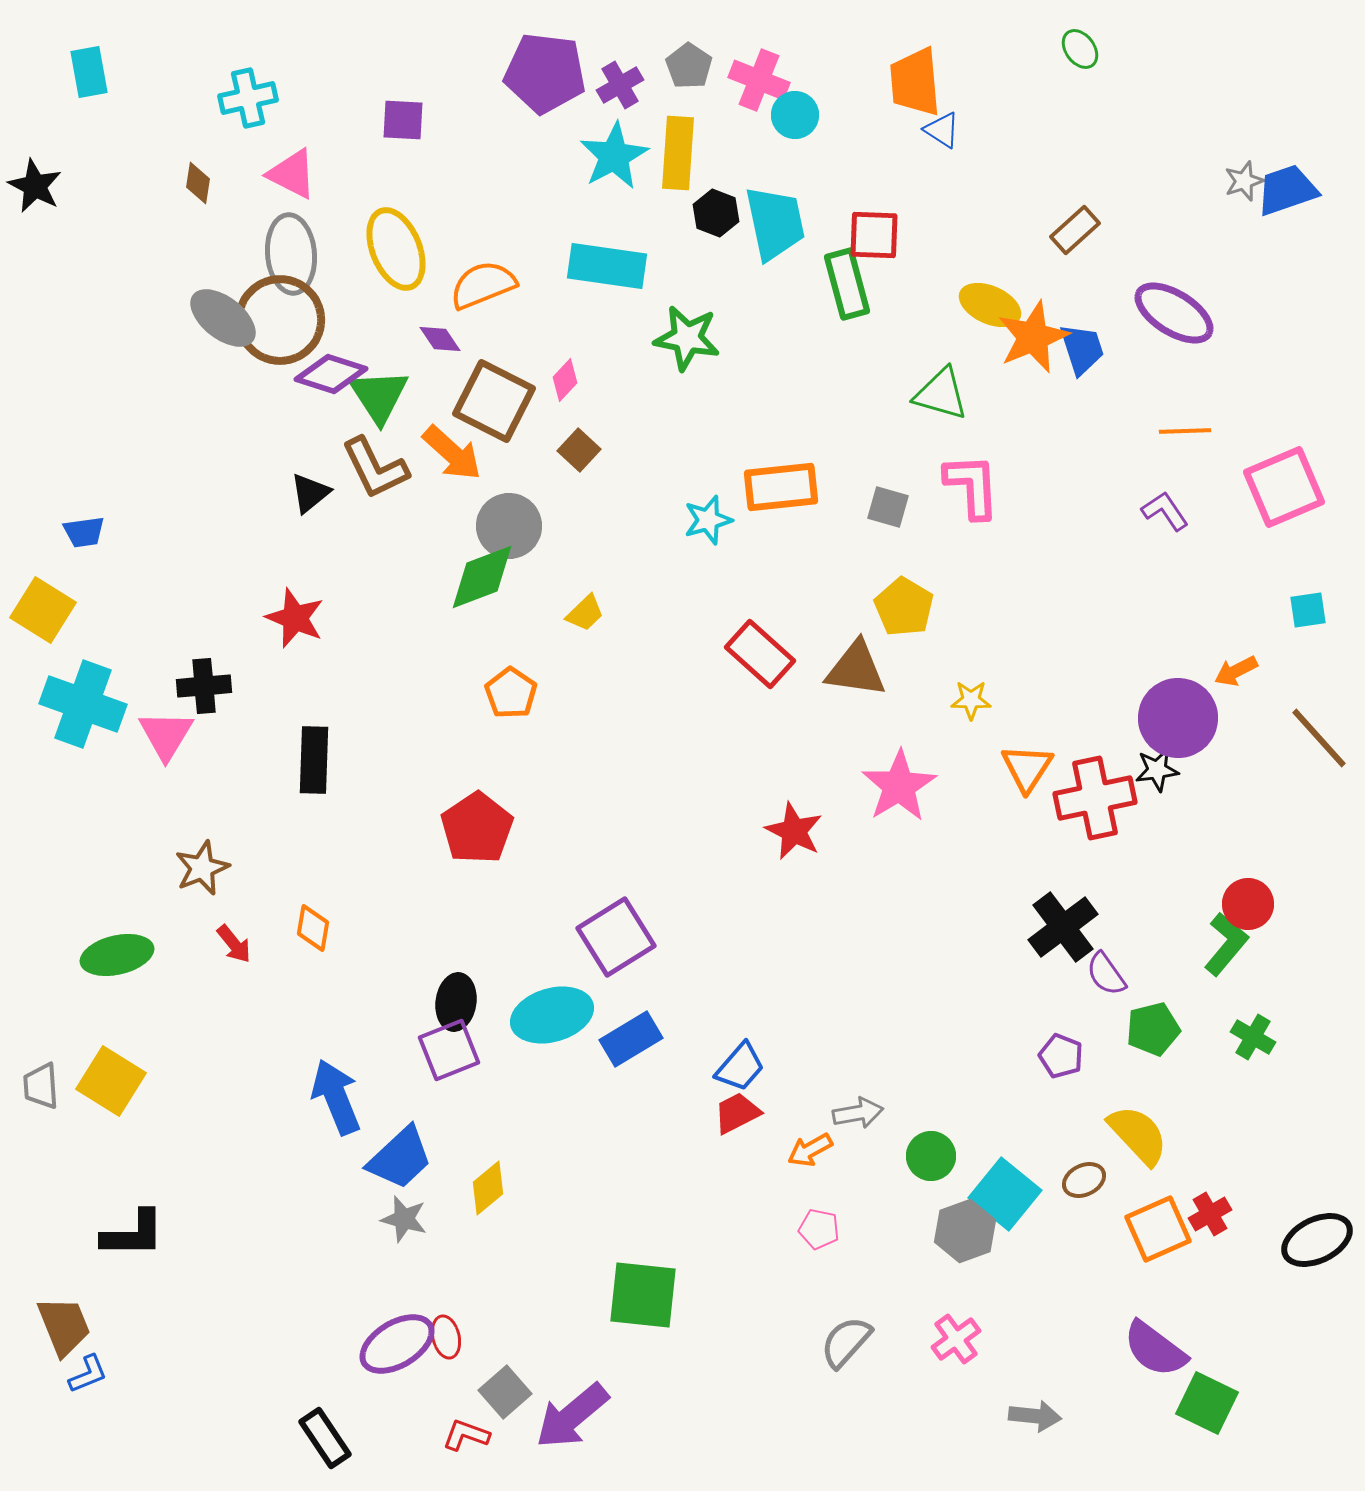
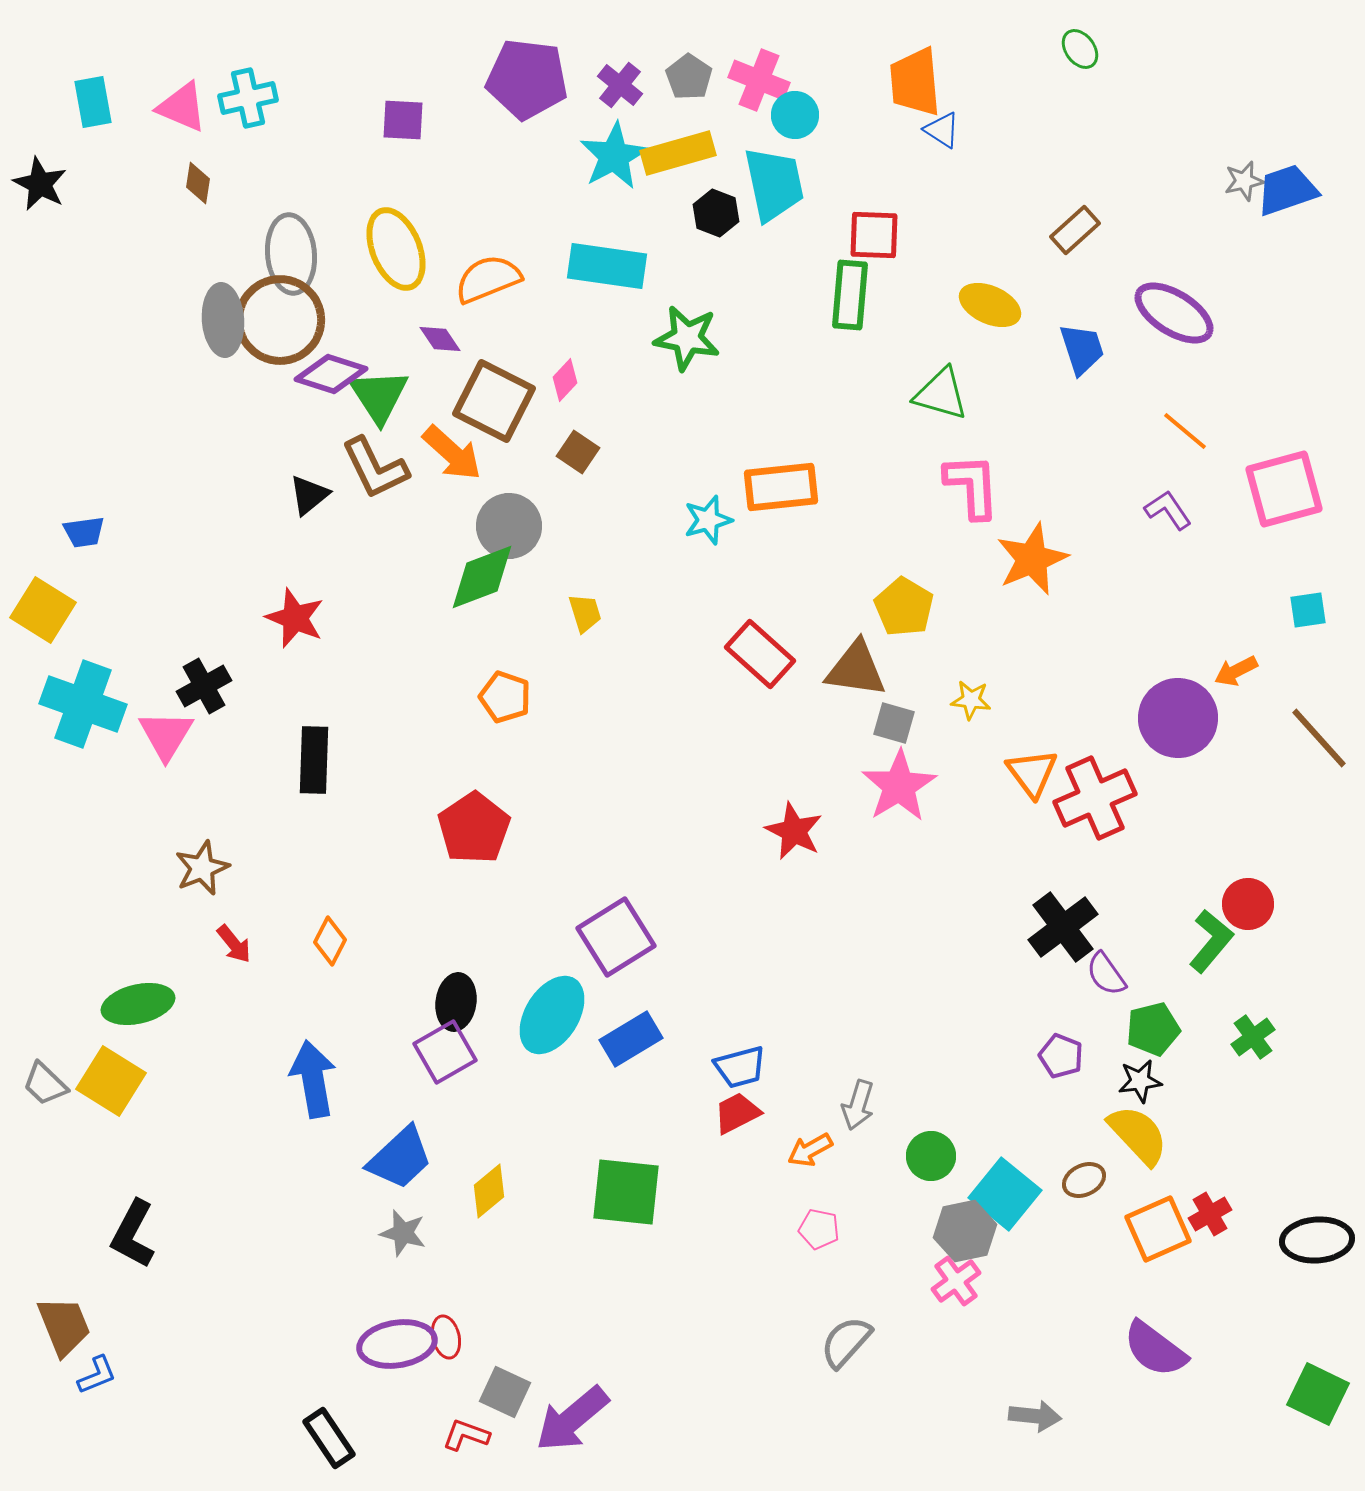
gray pentagon at (689, 66): moved 11 px down
cyan rectangle at (89, 72): moved 4 px right, 30 px down
purple pentagon at (545, 73): moved 18 px left, 6 px down
purple cross at (620, 85): rotated 21 degrees counterclockwise
yellow rectangle at (678, 153): rotated 70 degrees clockwise
pink triangle at (292, 174): moved 110 px left, 67 px up; rotated 4 degrees counterclockwise
gray star at (1244, 181): rotated 6 degrees clockwise
black star at (35, 186): moved 5 px right, 2 px up
cyan trapezoid at (775, 223): moved 1 px left, 39 px up
green rectangle at (847, 284): moved 3 px right, 11 px down; rotated 20 degrees clockwise
orange semicircle at (483, 285): moved 5 px right, 6 px up
gray ellipse at (223, 318): moved 2 px down; rotated 48 degrees clockwise
orange star at (1033, 337): moved 1 px left, 222 px down
orange line at (1185, 431): rotated 42 degrees clockwise
brown square at (579, 450): moved 1 px left, 2 px down; rotated 9 degrees counterclockwise
pink square at (1284, 487): moved 2 px down; rotated 8 degrees clockwise
black triangle at (310, 493): moved 1 px left, 2 px down
gray square at (888, 507): moved 6 px right, 216 px down
purple L-shape at (1165, 511): moved 3 px right, 1 px up
yellow trapezoid at (585, 613): rotated 63 degrees counterclockwise
black cross at (204, 686): rotated 24 degrees counterclockwise
orange pentagon at (511, 693): moved 6 px left, 4 px down; rotated 15 degrees counterclockwise
yellow star at (971, 700): rotated 6 degrees clockwise
orange triangle at (1027, 768): moved 5 px right, 5 px down; rotated 10 degrees counterclockwise
black star at (1157, 770): moved 17 px left, 311 px down
red cross at (1095, 798): rotated 12 degrees counterclockwise
red pentagon at (477, 828): moved 3 px left
orange diamond at (313, 928): moved 17 px right, 13 px down; rotated 18 degrees clockwise
green L-shape at (1226, 944): moved 15 px left, 3 px up
green ellipse at (117, 955): moved 21 px right, 49 px down
cyan ellipse at (552, 1015): rotated 42 degrees counterclockwise
green cross at (1253, 1037): rotated 24 degrees clockwise
purple square at (449, 1050): moved 4 px left, 2 px down; rotated 8 degrees counterclockwise
blue trapezoid at (740, 1067): rotated 34 degrees clockwise
gray trapezoid at (41, 1086): moved 4 px right, 2 px up; rotated 42 degrees counterclockwise
blue arrow at (336, 1097): moved 23 px left, 18 px up; rotated 12 degrees clockwise
gray arrow at (858, 1113): moved 8 px up; rotated 117 degrees clockwise
yellow diamond at (488, 1188): moved 1 px right, 3 px down
gray star at (404, 1219): moved 1 px left, 14 px down
gray hexagon at (965, 1231): rotated 8 degrees clockwise
black L-shape at (133, 1234): rotated 118 degrees clockwise
black ellipse at (1317, 1240): rotated 22 degrees clockwise
green square at (643, 1295): moved 17 px left, 103 px up
pink cross at (956, 1339): moved 58 px up
purple ellipse at (397, 1344): rotated 22 degrees clockwise
blue L-shape at (88, 1374): moved 9 px right, 1 px down
gray square at (505, 1392): rotated 24 degrees counterclockwise
green square at (1207, 1403): moved 111 px right, 9 px up
purple arrow at (572, 1416): moved 3 px down
black rectangle at (325, 1438): moved 4 px right
